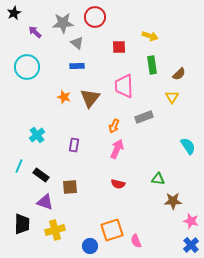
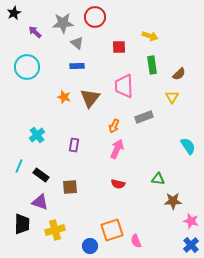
purple triangle: moved 5 px left
